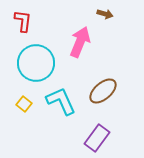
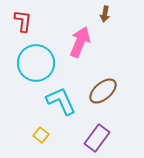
brown arrow: rotated 84 degrees clockwise
yellow square: moved 17 px right, 31 px down
